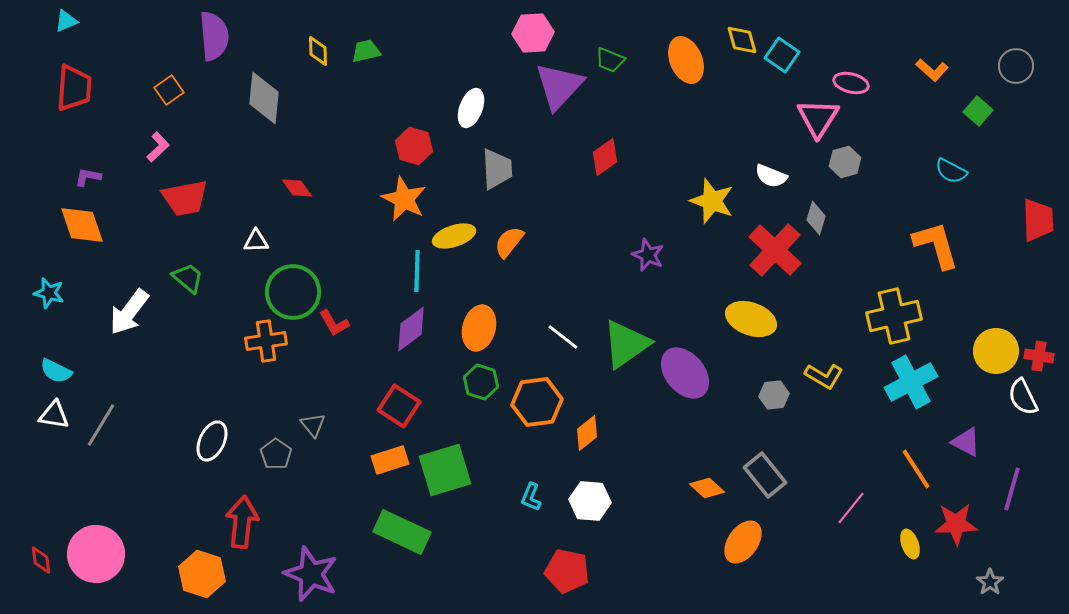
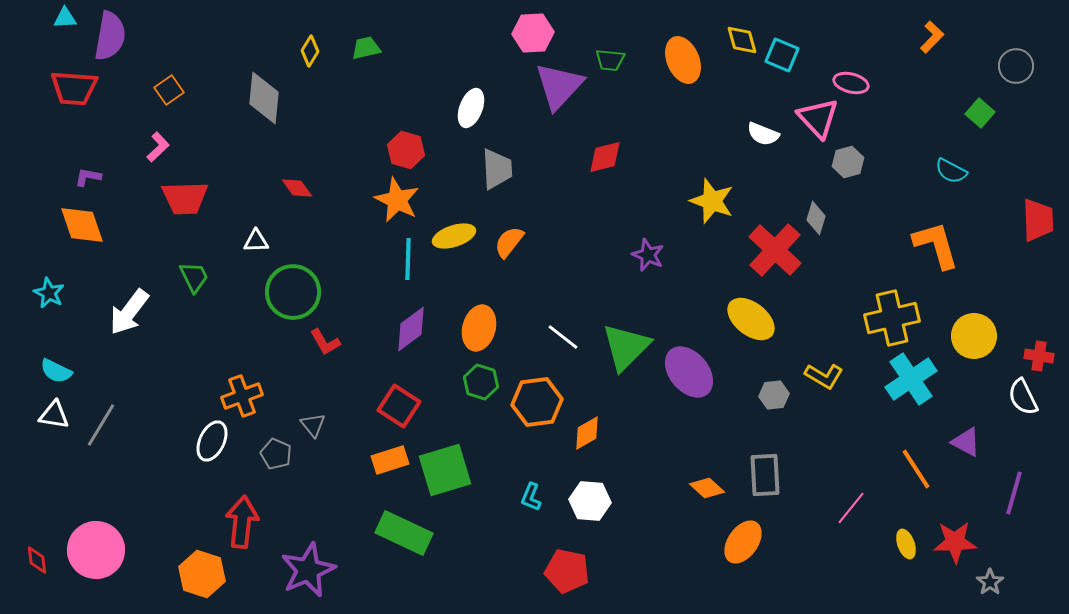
cyan triangle at (66, 21): moved 1 px left, 3 px up; rotated 20 degrees clockwise
purple semicircle at (214, 36): moved 104 px left; rotated 15 degrees clockwise
yellow diamond at (318, 51): moved 8 px left; rotated 32 degrees clockwise
green trapezoid at (366, 51): moved 3 px up
cyan square at (782, 55): rotated 12 degrees counterclockwise
green trapezoid at (610, 60): rotated 16 degrees counterclockwise
orange ellipse at (686, 60): moved 3 px left
orange L-shape at (932, 70): moved 33 px up; rotated 88 degrees counterclockwise
red trapezoid at (74, 88): rotated 90 degrees clockwise
green square at (978, 111): moved 2 px right, 2 px down
pink triangle at (818, 118): rotated 15 degrees counterclockwise
red hexagon at (414, 146): moved 8 px left, 4 px down
red diamond at (605, 157): rotated 21 degrees clockwise
gray hexagon at (845, 162): moved 3 px right
white semicircle at (771, 176): moved 8 px left, 42 px up
red trapezoid at (185, 198): rotated 9 degrees clockwise
orange star at (404, 199): moved 7 px left, 1 px down
cyan line at (417, 271): moved 9 px left, 12 px up
green trapezoid at (188, 278): moved 6 px right, 1 px up; rotated 24 degrees clockwise
cyan star at (49, 293): rotated 12 degrees clockwise
yellow cross at (894, 316): moved 2 px left, 2 px down
yellow ellipse at (751, 319): rotated 18 degrees clockwise
red L-shape at (334, 323): moved 9 px left, 19 px down
orange cross at (266, 341): moved 24 px left, 55 px down; rotated 12 degrees counterclockwise
green triangle at (626, 344): moved 3 px down; rotated 10 degrees counterclockwise
yellow circle at (996, 351): moved 22 px left, 15 px up
purple ellipse at (685, 373): moved 4 px right, 1 px up
cyan cross at (911, 382): moved 3 px up; rotated 6 degrees counterclockwise
orange diamond at (587, 433): rotated 9 degrees clockwise
gray pentagon at (276, 454): rotated 12 degrees counterclockwise
gray rectangle at (765, 475): rotated 36 degrees clockwise
purple line at (1012, 489): moved 2 px right, 4 px down
red star at (956, 524): moved 1 px left, 18 px down
green rectangle at (402, 532): moved 2 px right, 1 px down
yellow ellipse at (910, 544): moved 4 px left
pink circle at (96, 554): moved 4 px up
red diamond at (41, 560): moved 4 px left
purple star at (311, 574): moved 3 px left, 4 px up; rotated 26 degrees clockwise
